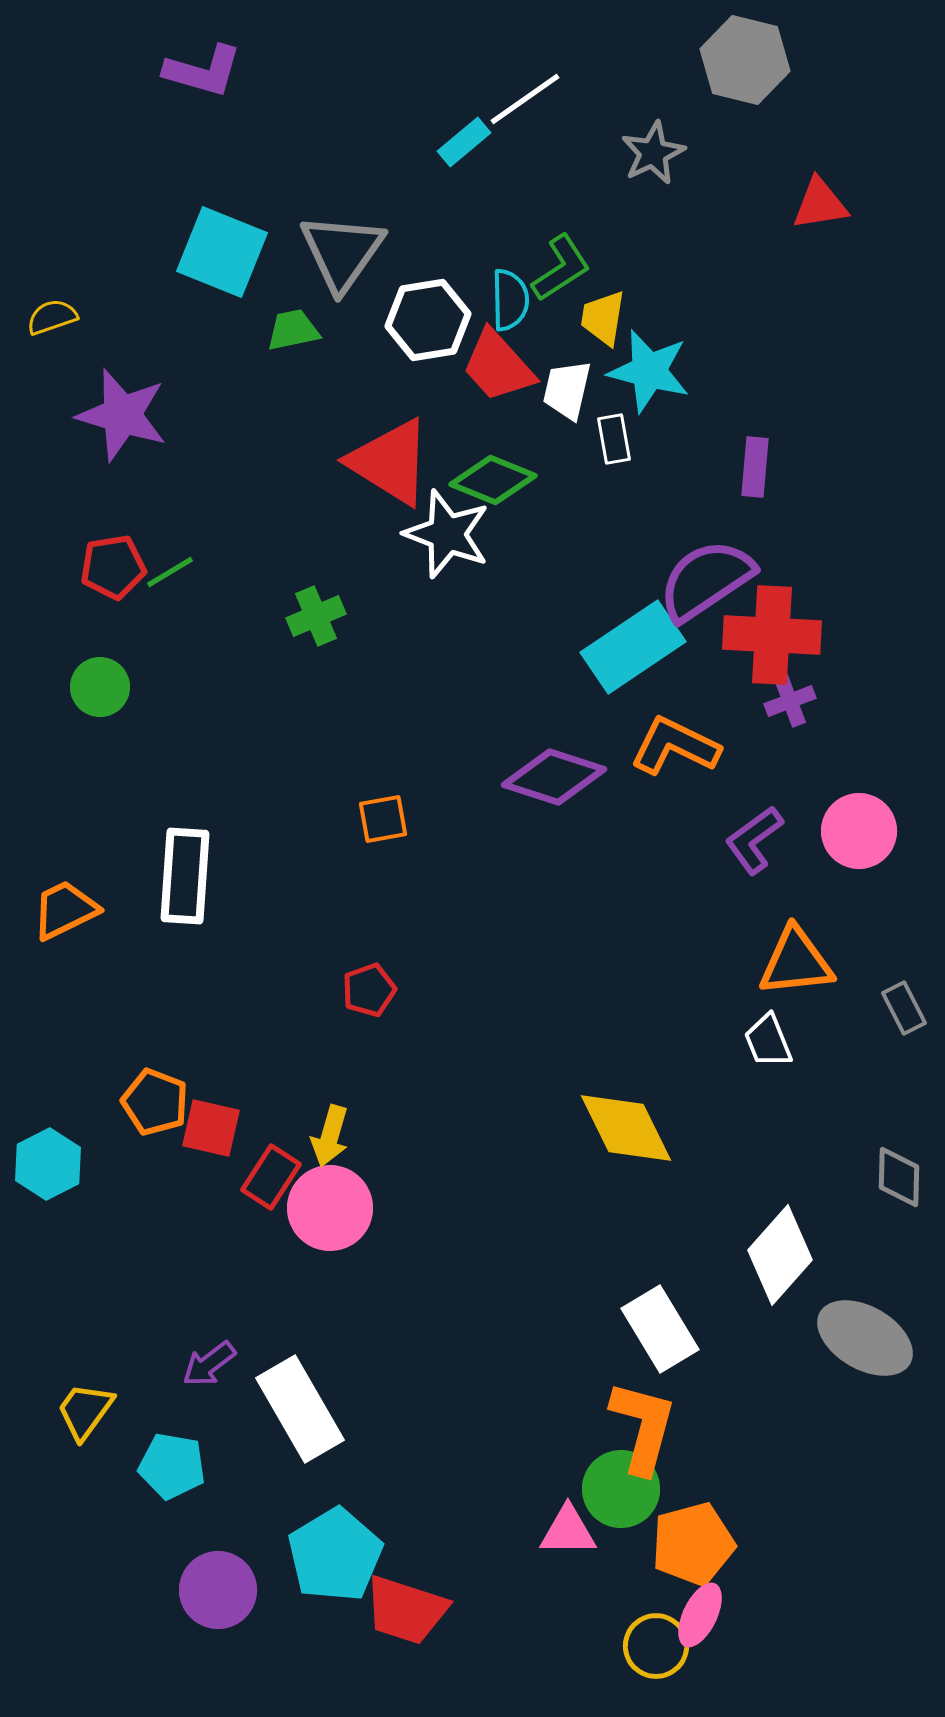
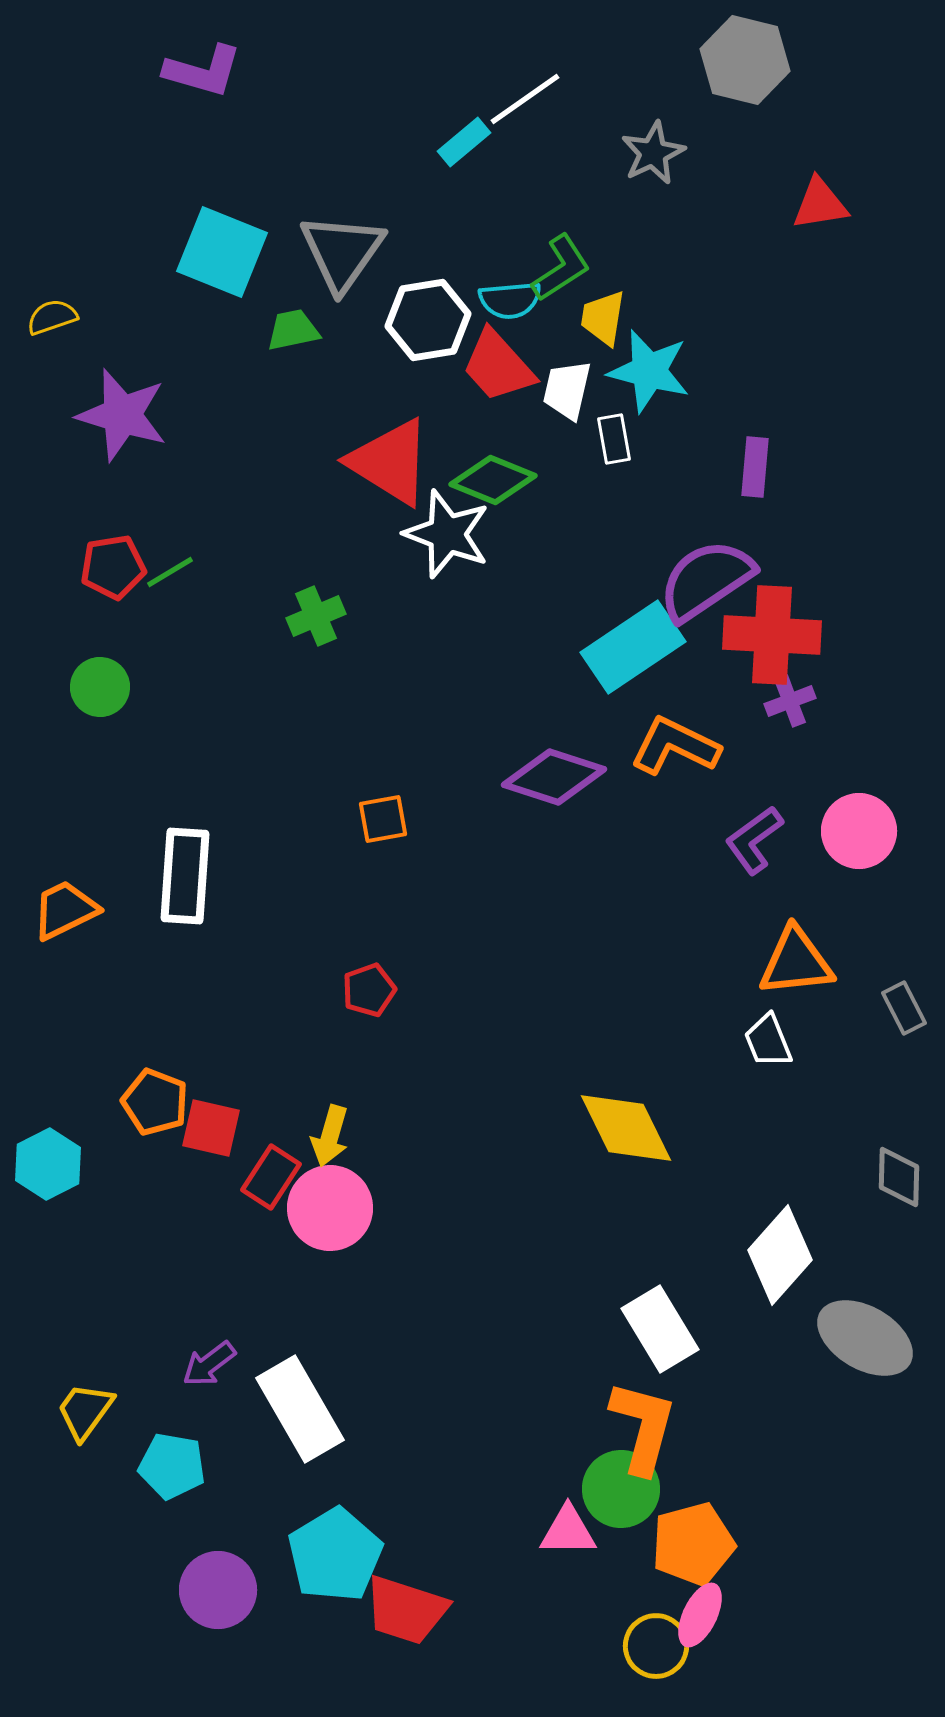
cyan semicircle at (510, 300): rotated 86 degrees clockwise
